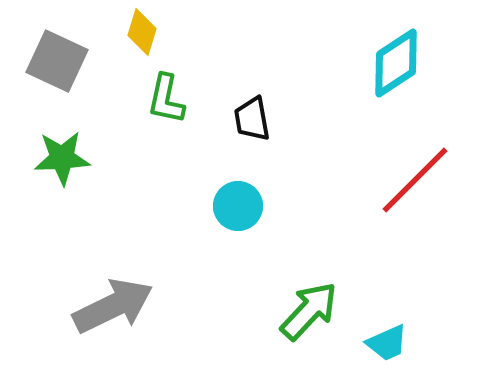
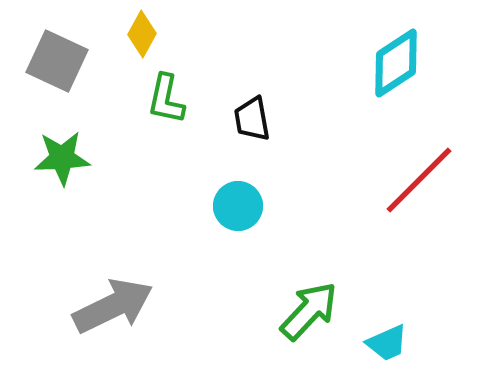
yellow diamond: moved 2 px down; rotated 12 degrees clockwise
red line: moved 4 px right
